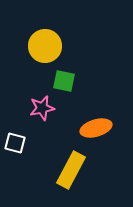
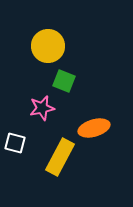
yellow circle: moved 3 px right
green square: rotated 10 degrees clockwise
orange ellipse: moved 2 px left
yellow rectangle: moved 11 px left, 13 px up
